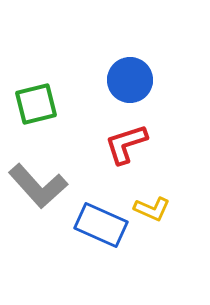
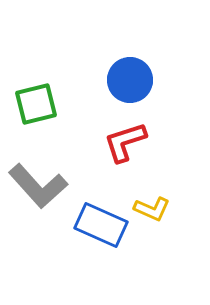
red L-shape: moved 1 px left, 2 px up
